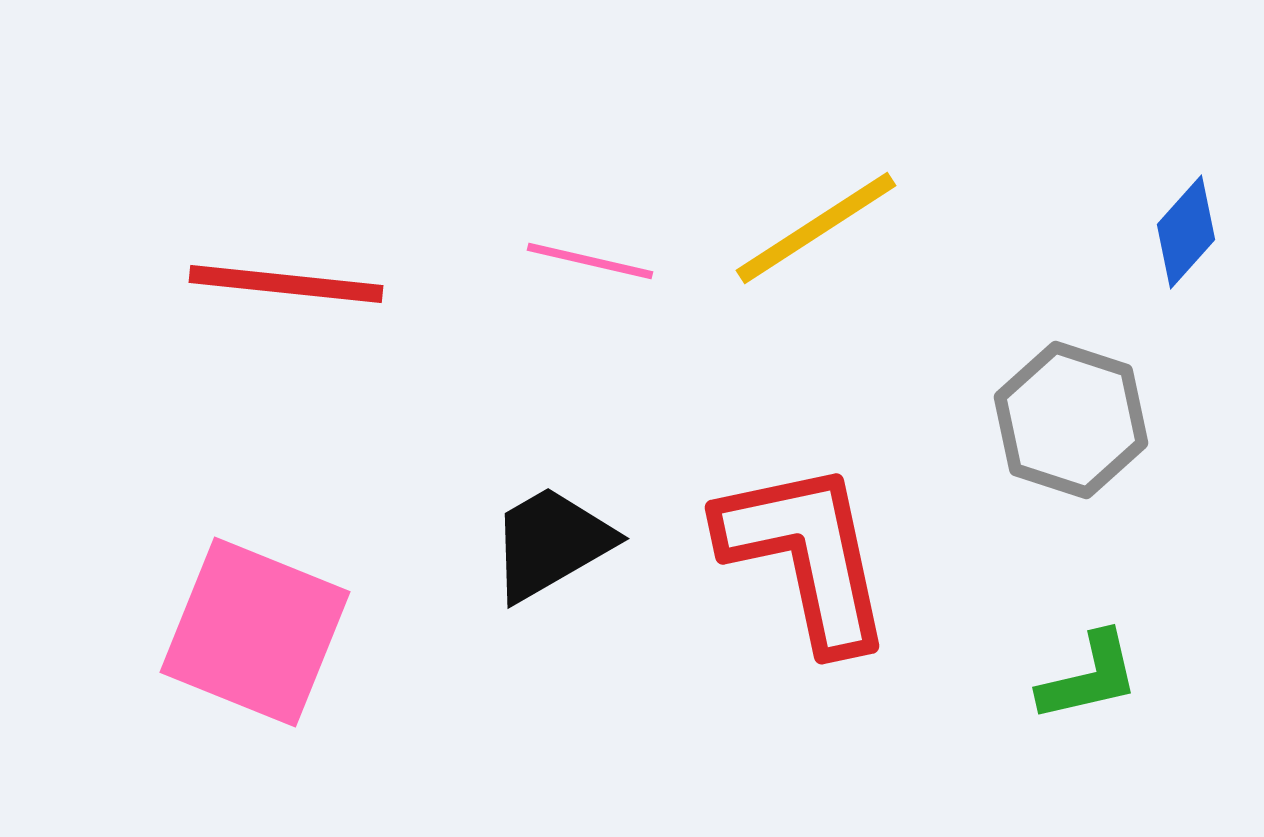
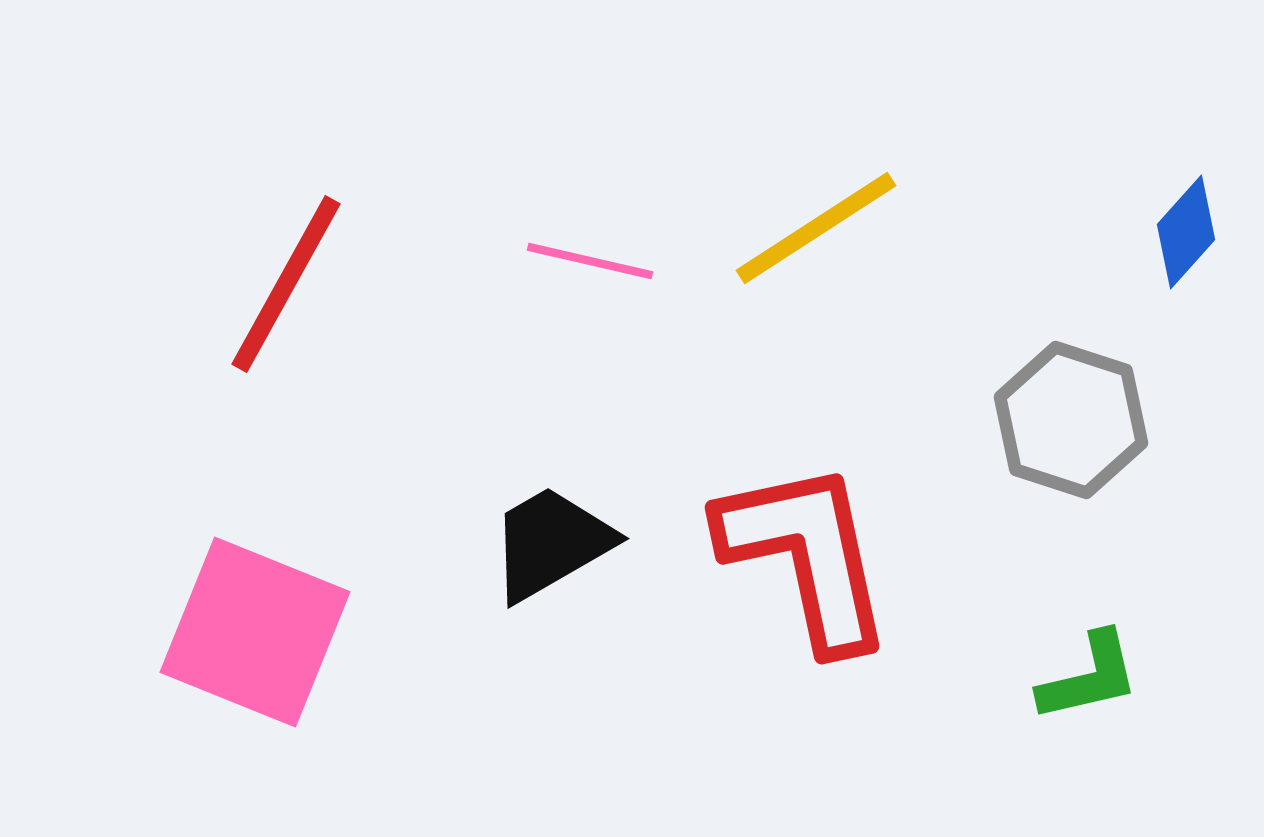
red line: rotated 67 degrees counterclockwise
